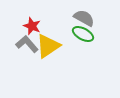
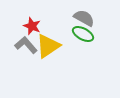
gray L-shape: moved 1 px left, 1 px down
